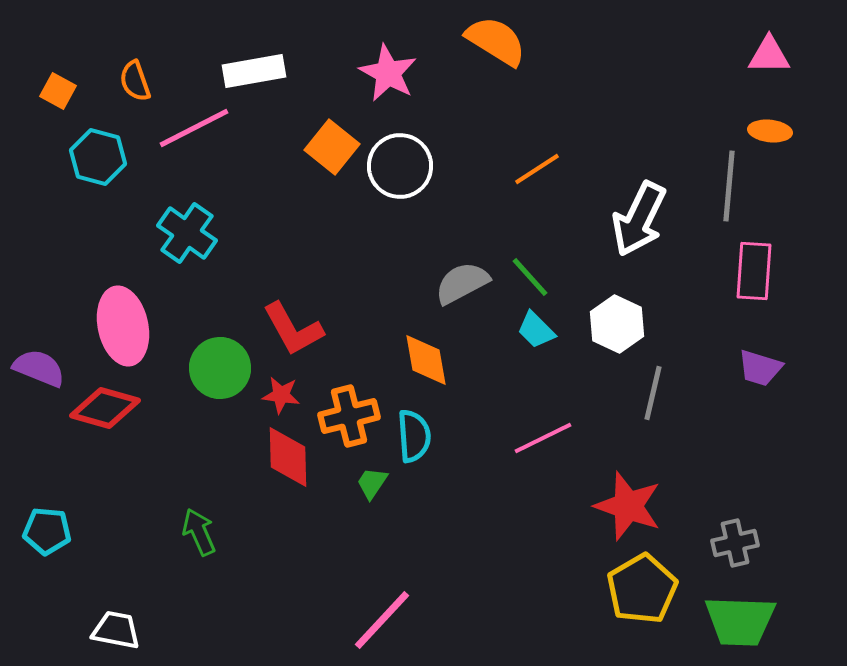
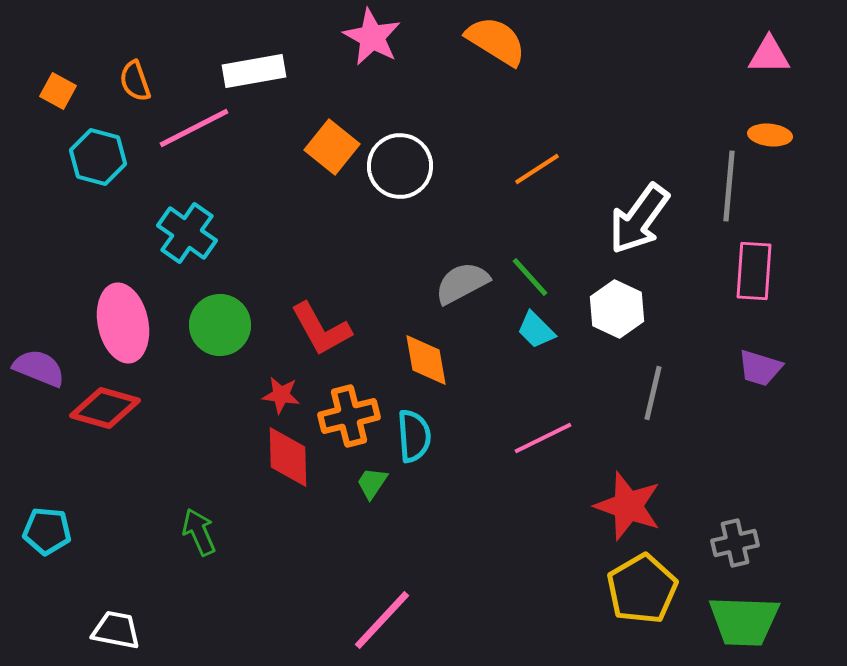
pink star at (388, 73): moved 16 px left, 36 px up
orange ellipse at (770, 131): moved 4 px down
white arrow at (639, 219): rotated 10 degrees clockwise
white hexagon at (617, 324): moved 15 px up
pink ellipse at (123, 326): moved 3 px up
red L-shape at (293, 329): moved 28 px right
green circle at (220, 368): moved 43 px up
green trapezoid at (740, 621): moved 4 px right
